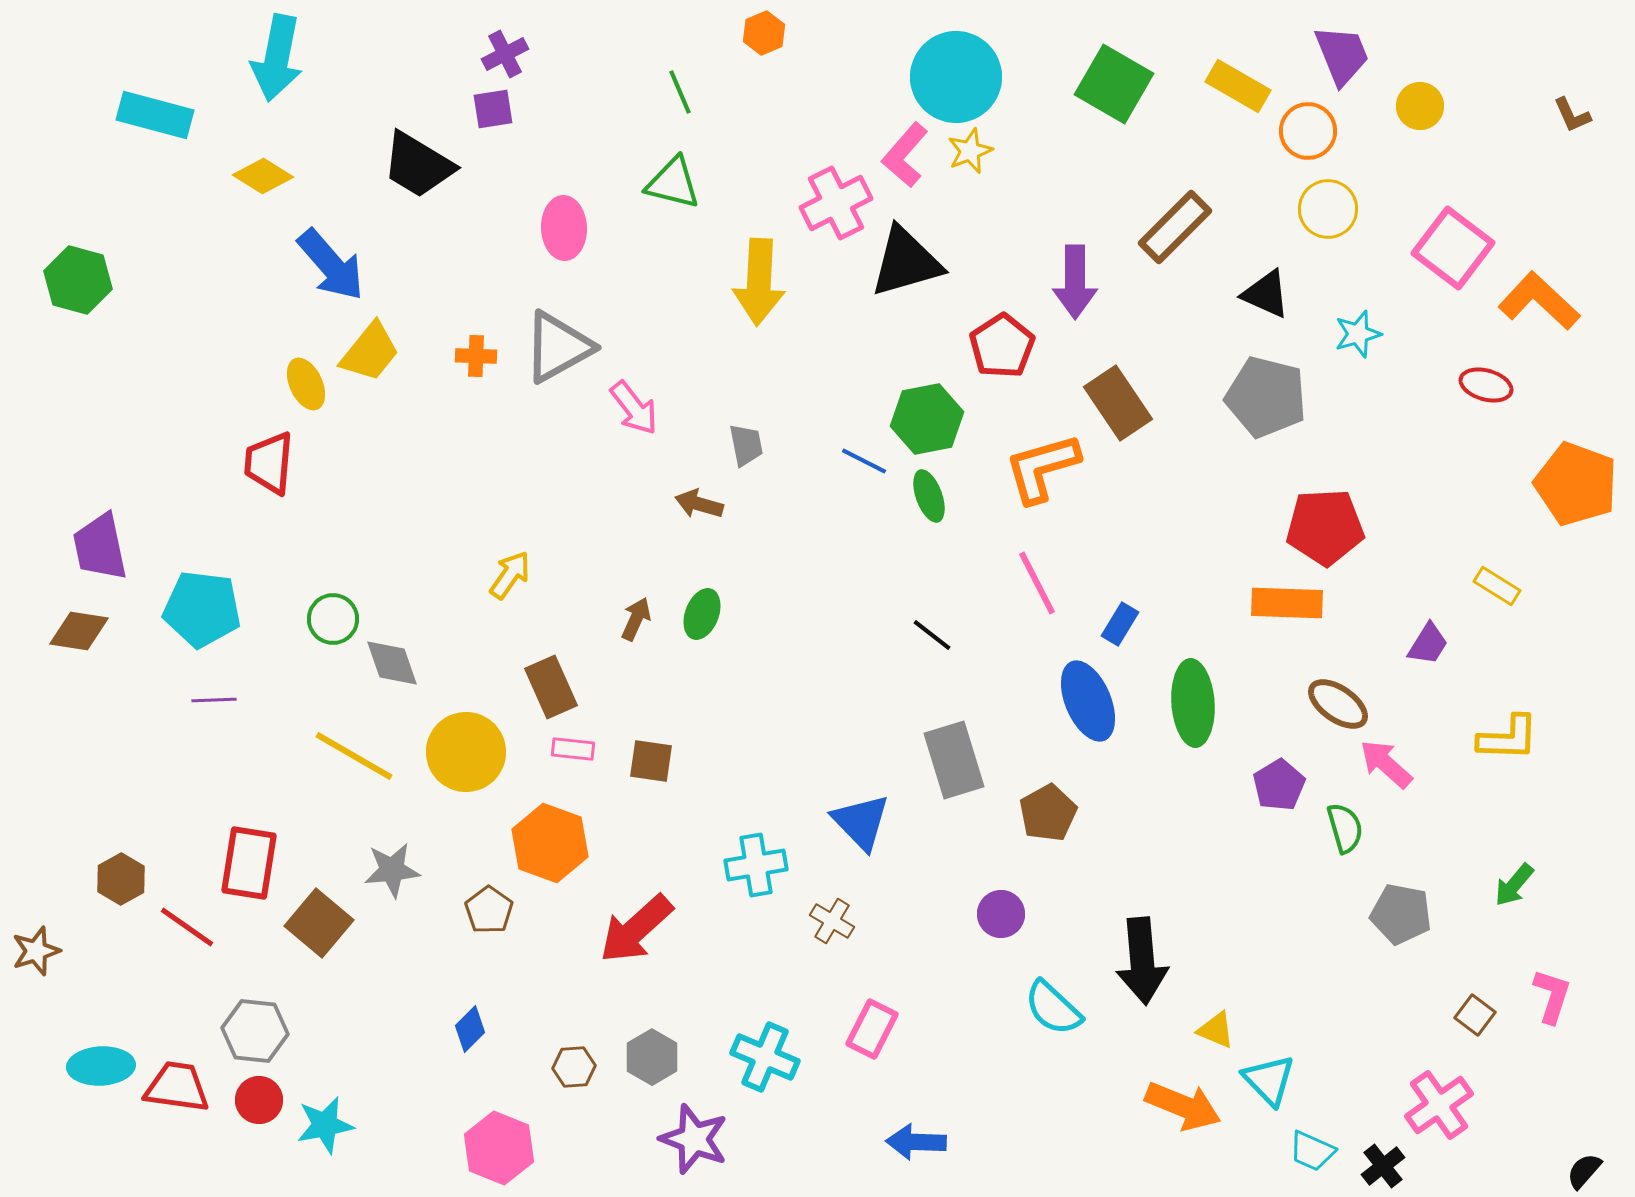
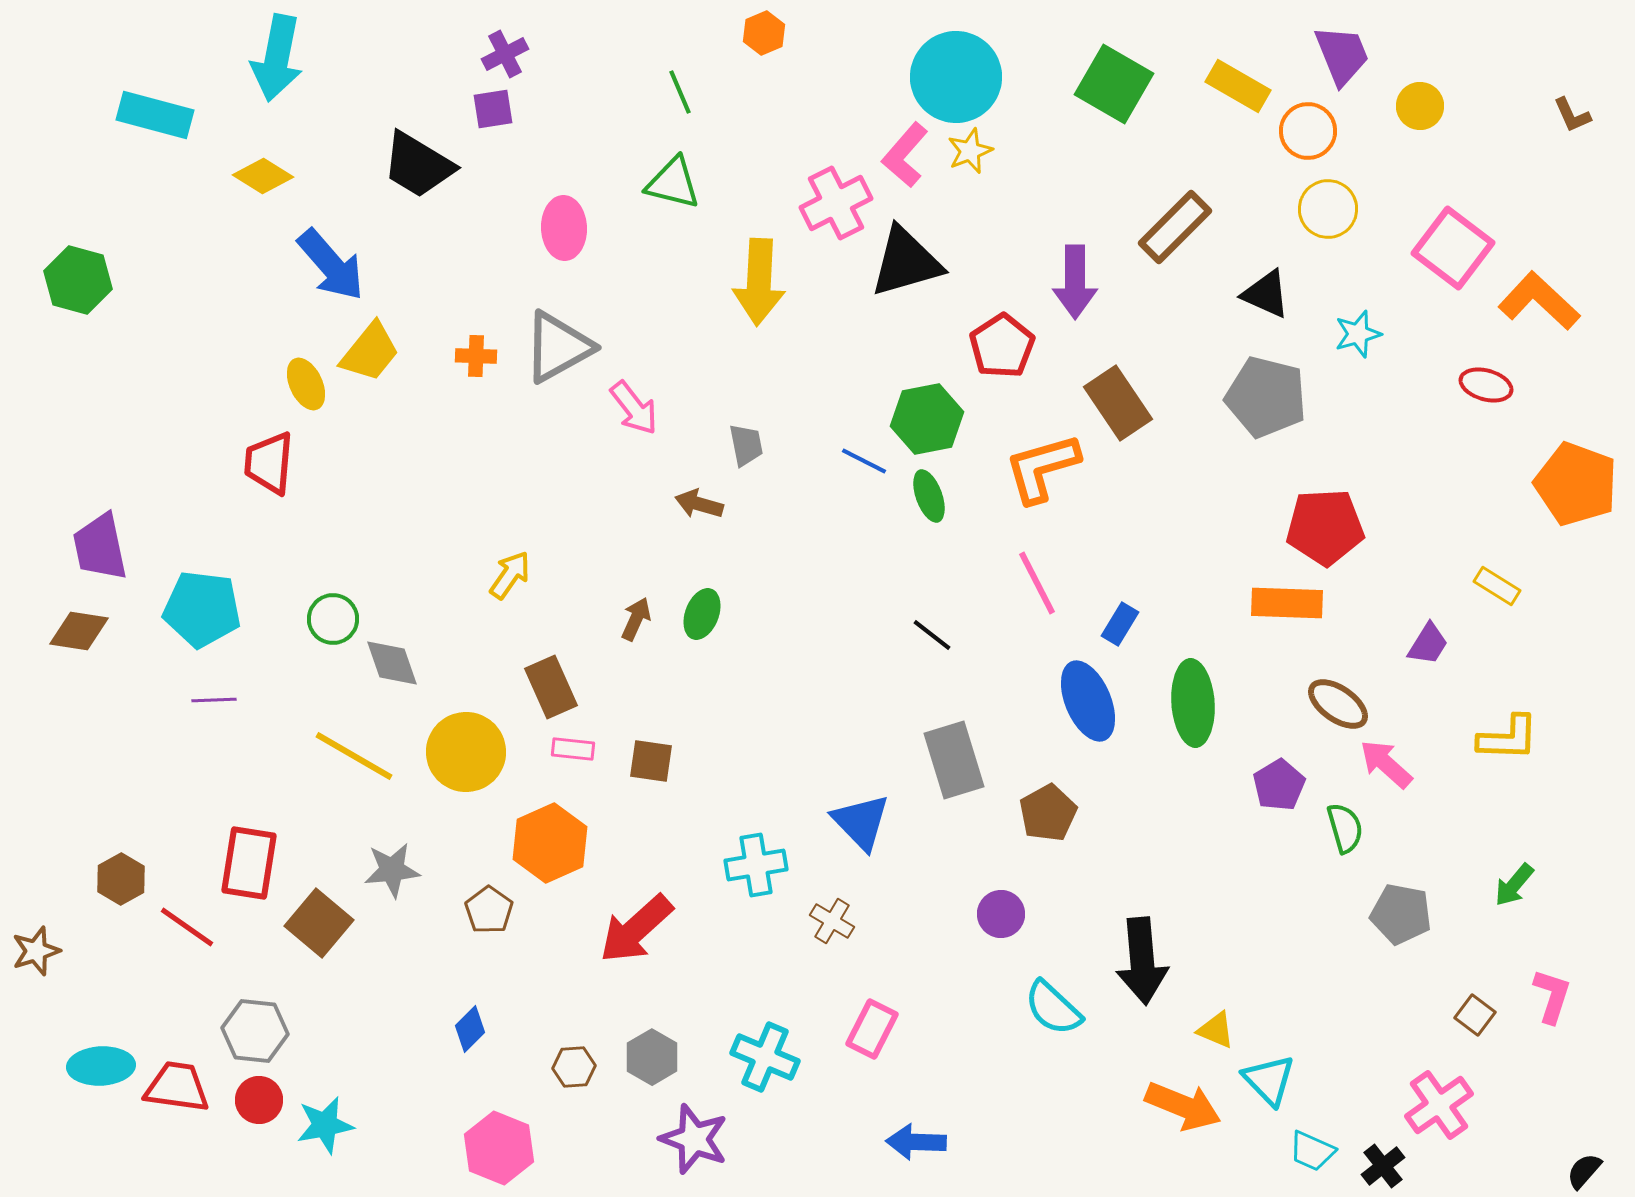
orange hexagon at (550, 843): rotated 16 degrees clockwise
